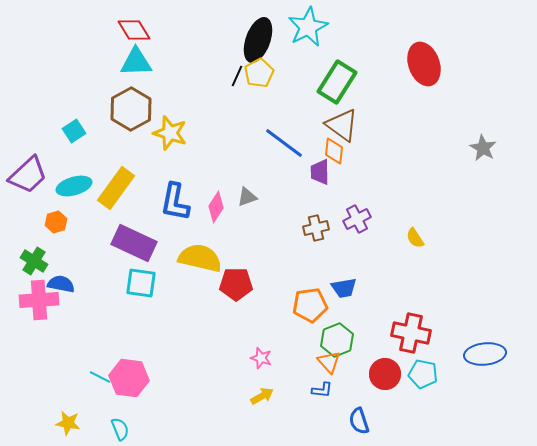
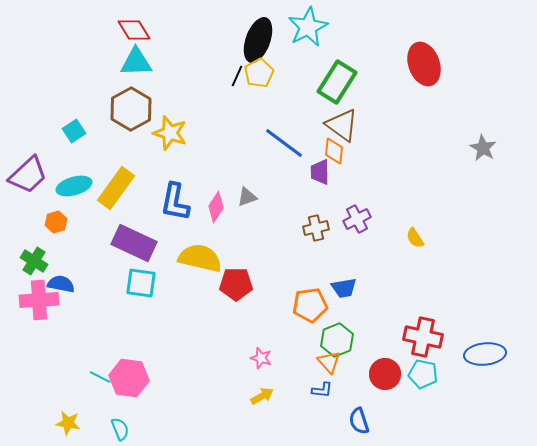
red cross at (411, 333): moved 12 px right, 4 px down
